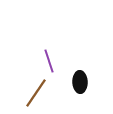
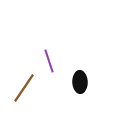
brown line: moved 12 px left, 5 px up
